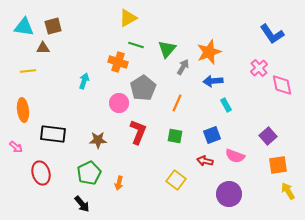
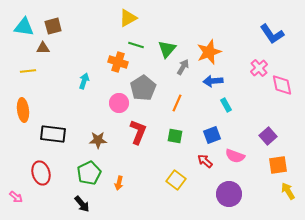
pink arrow: moved 50 px down
red arrow: rotated 28 degrees clockwise
